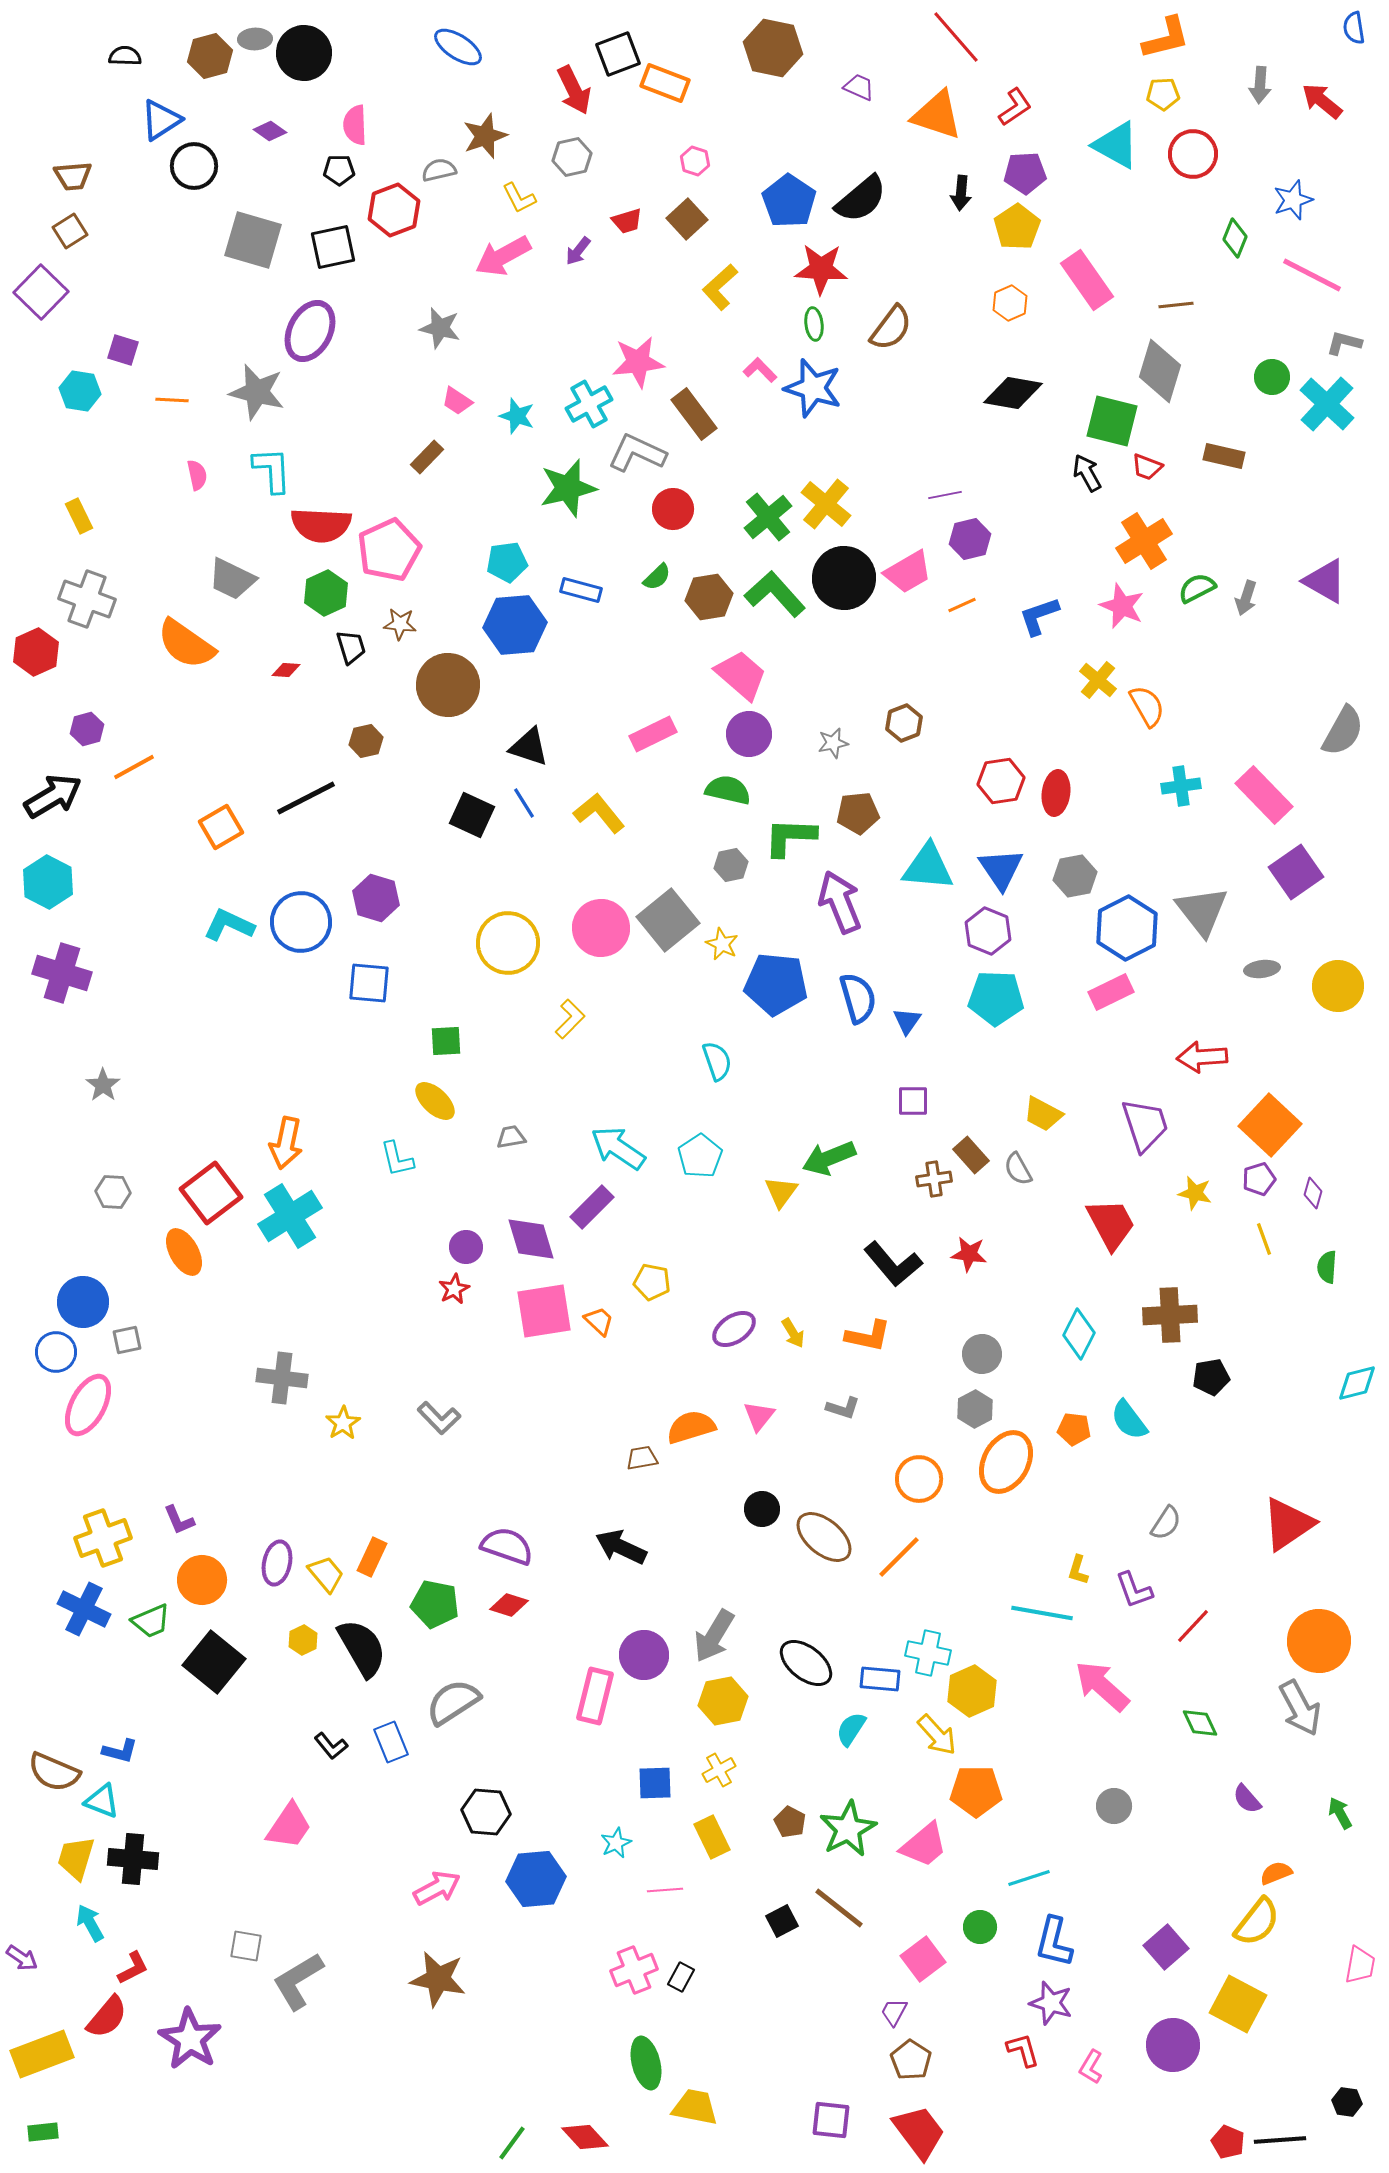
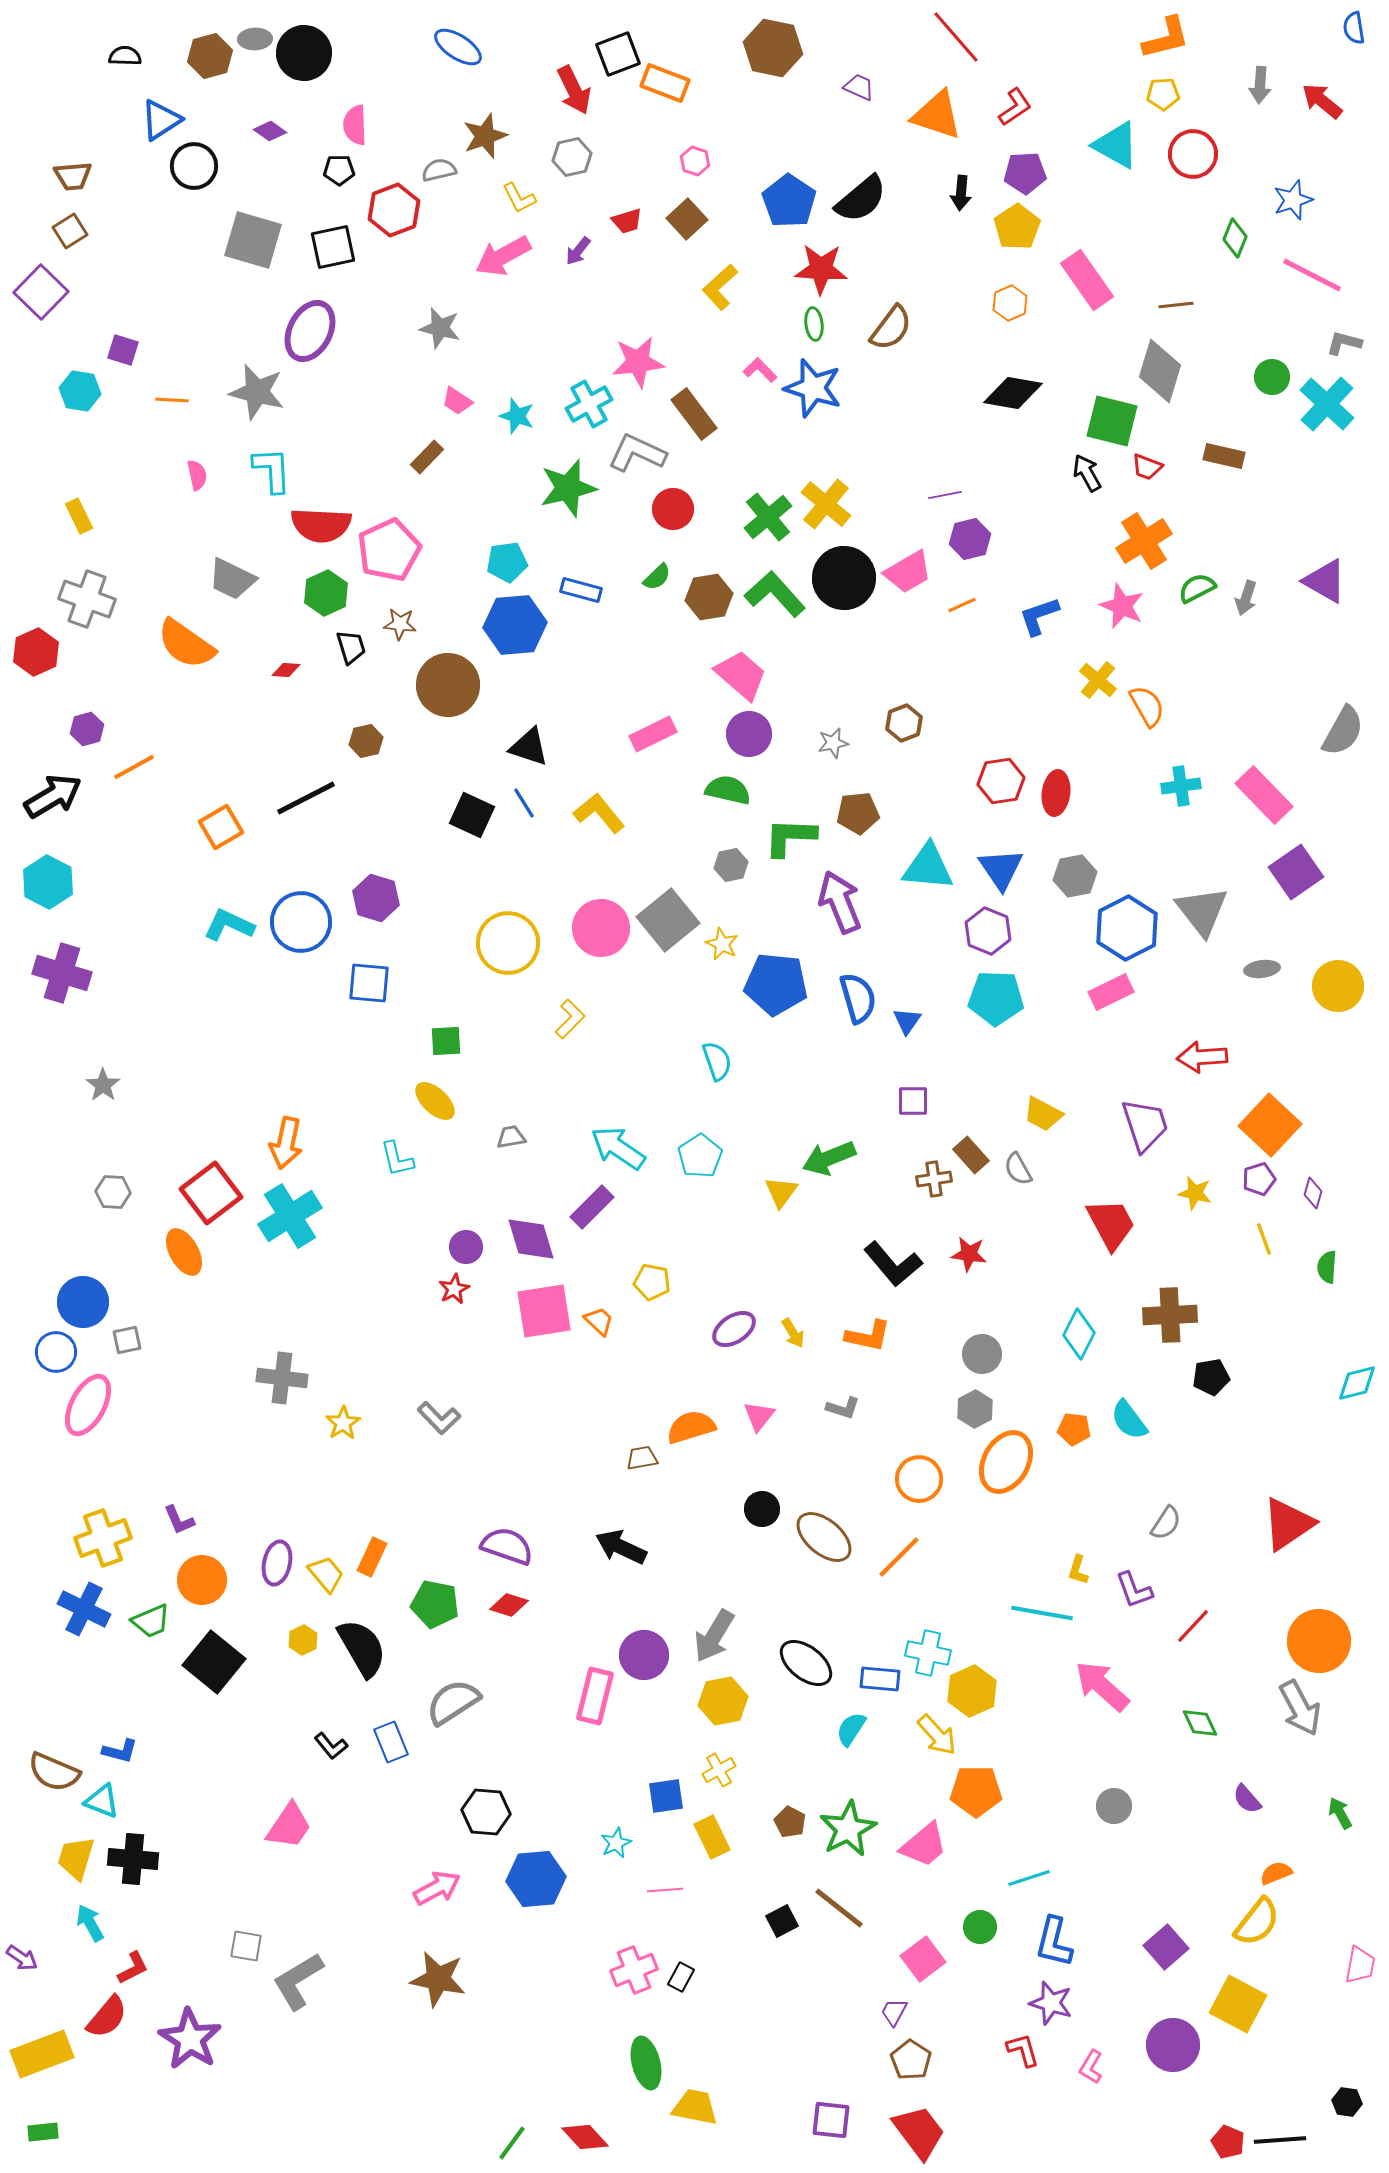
blue square at (655, 1783): moved 11 px right, 13 px down; rotated 6 degrees counterclockwise
